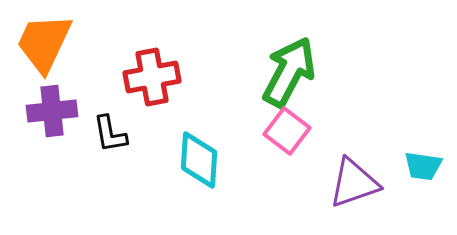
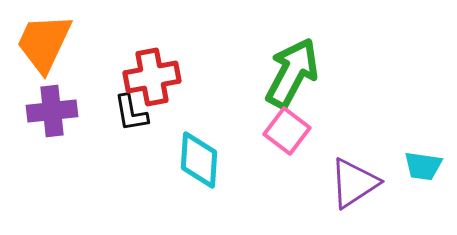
green arrow: moved 3 px right, 1 px down
black L-shape: moved 21 px right, 21 px up
purple triangle: rotated 14 degrees counterclockwise
